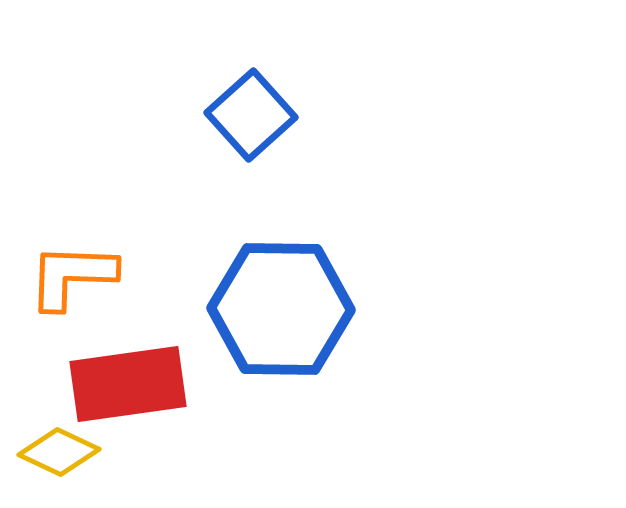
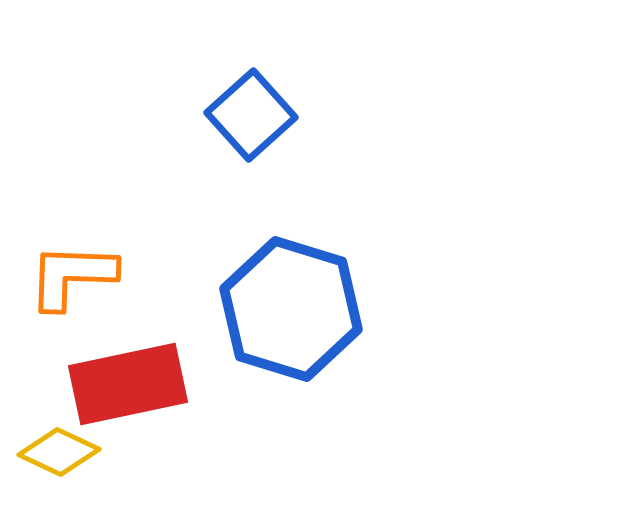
blue hexagon: moved 10 px right; rotated 16 degrees clockwise
red rectangle: rotated 4 degrees counterclockwise
